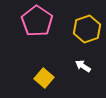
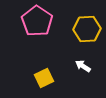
yellow hexagon: rotated 16 degrees clockwise
yellow square: rotated 24 degrees clockwise
